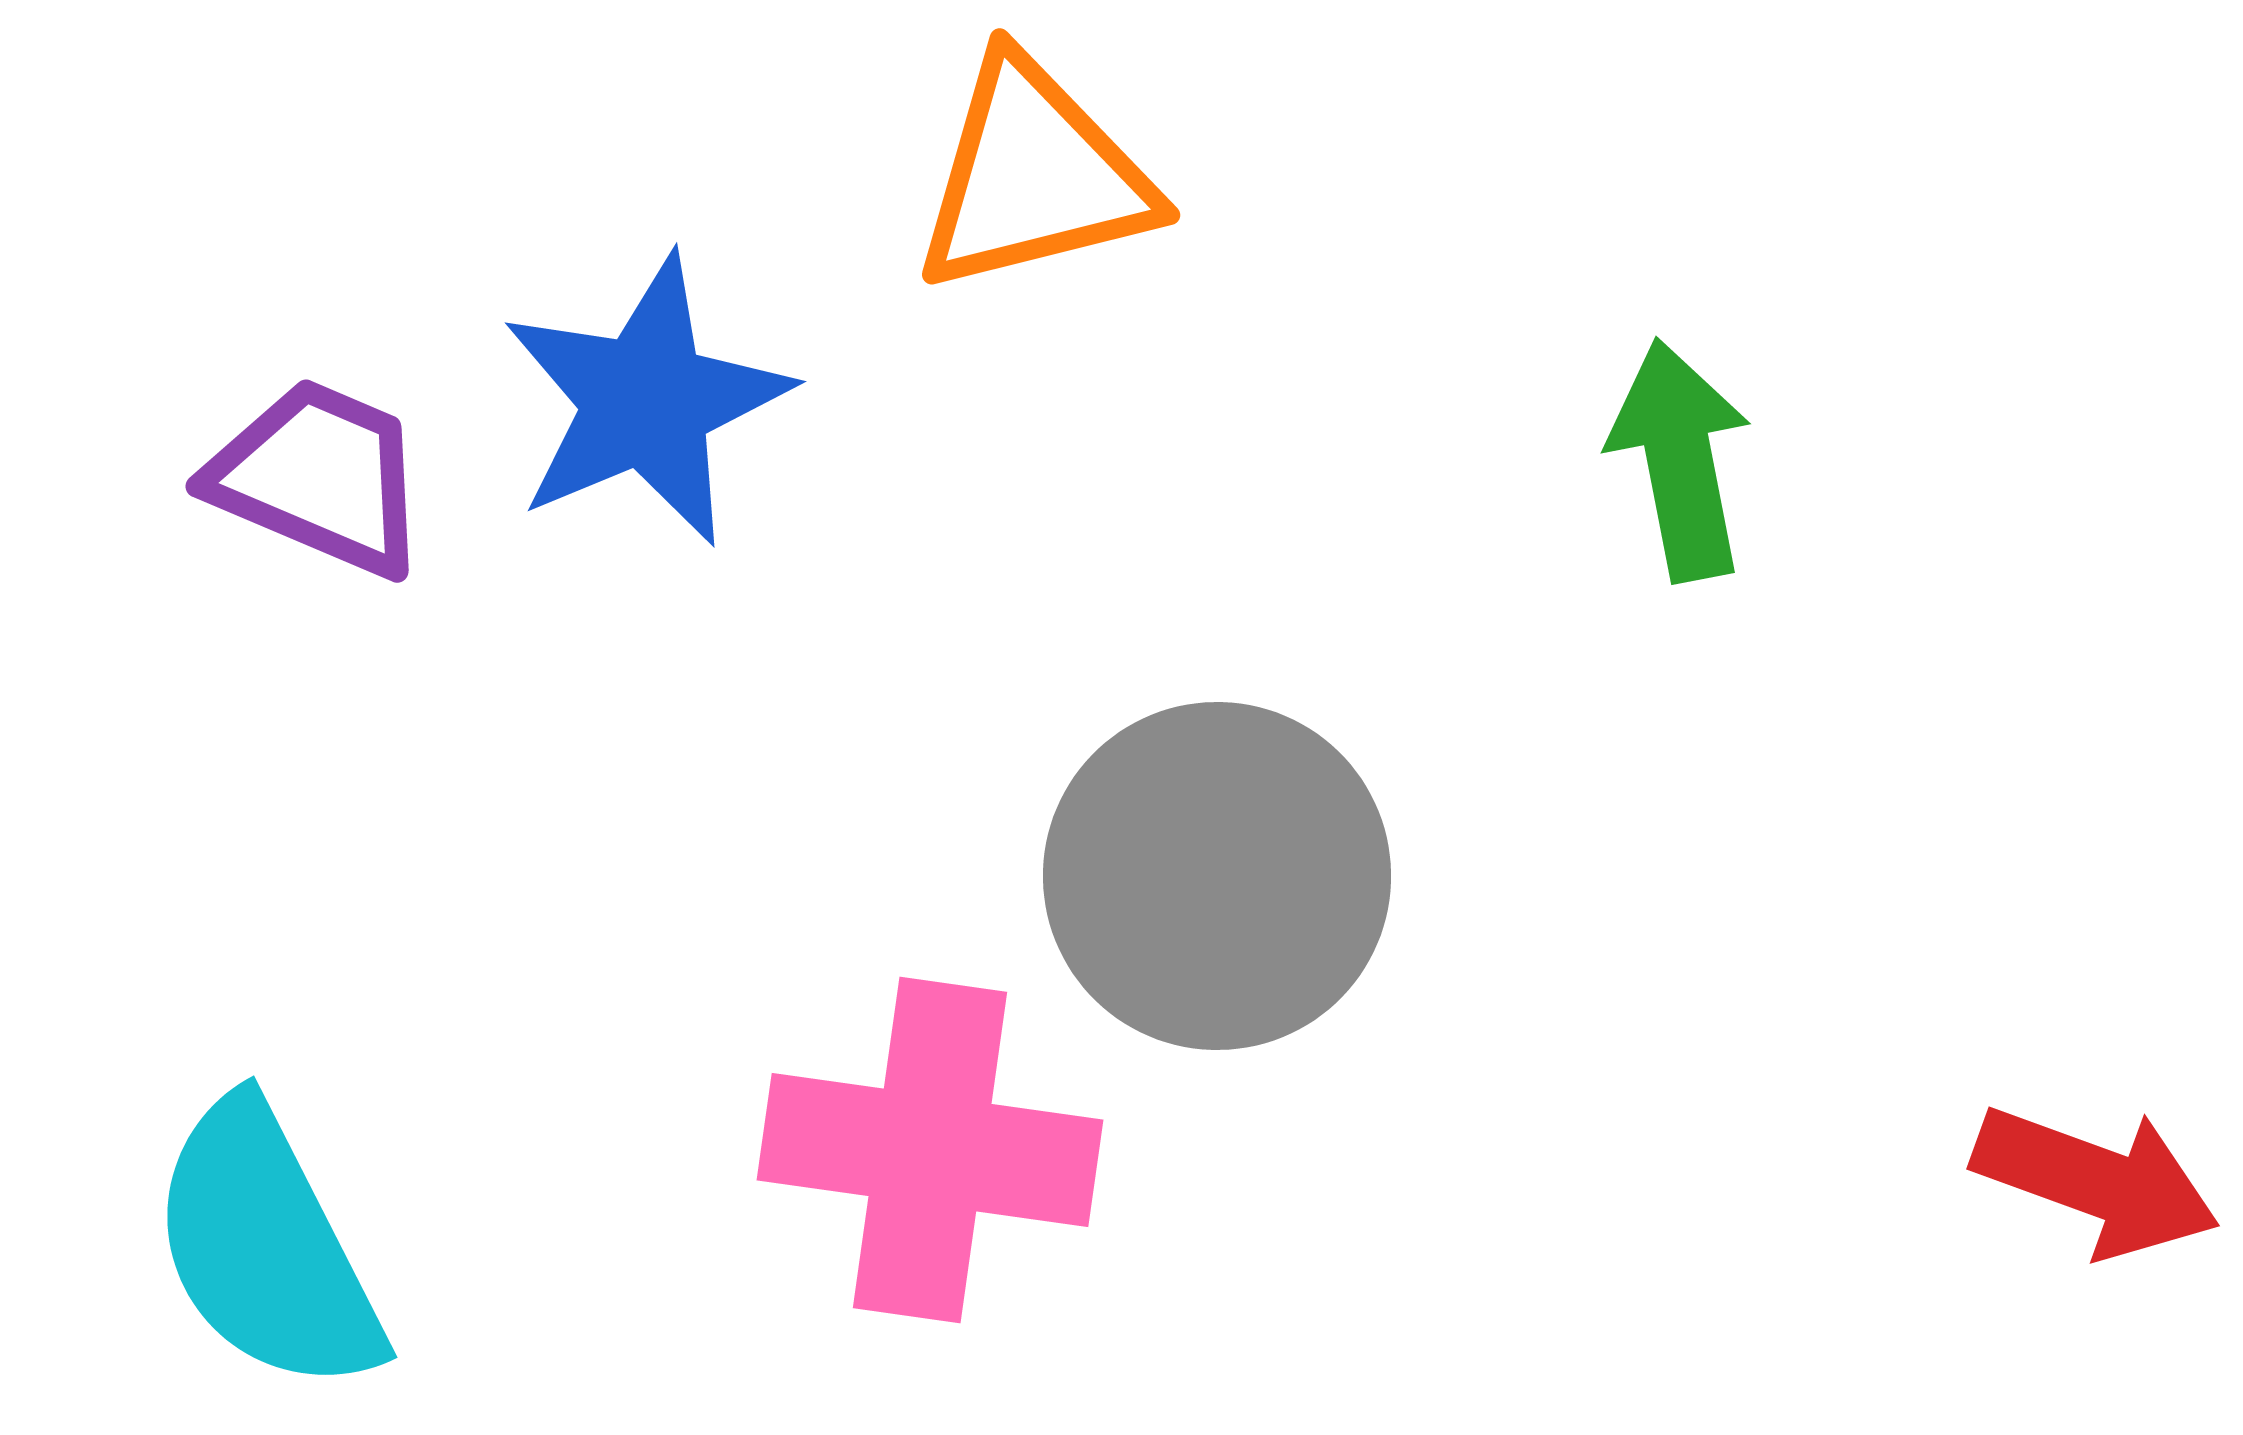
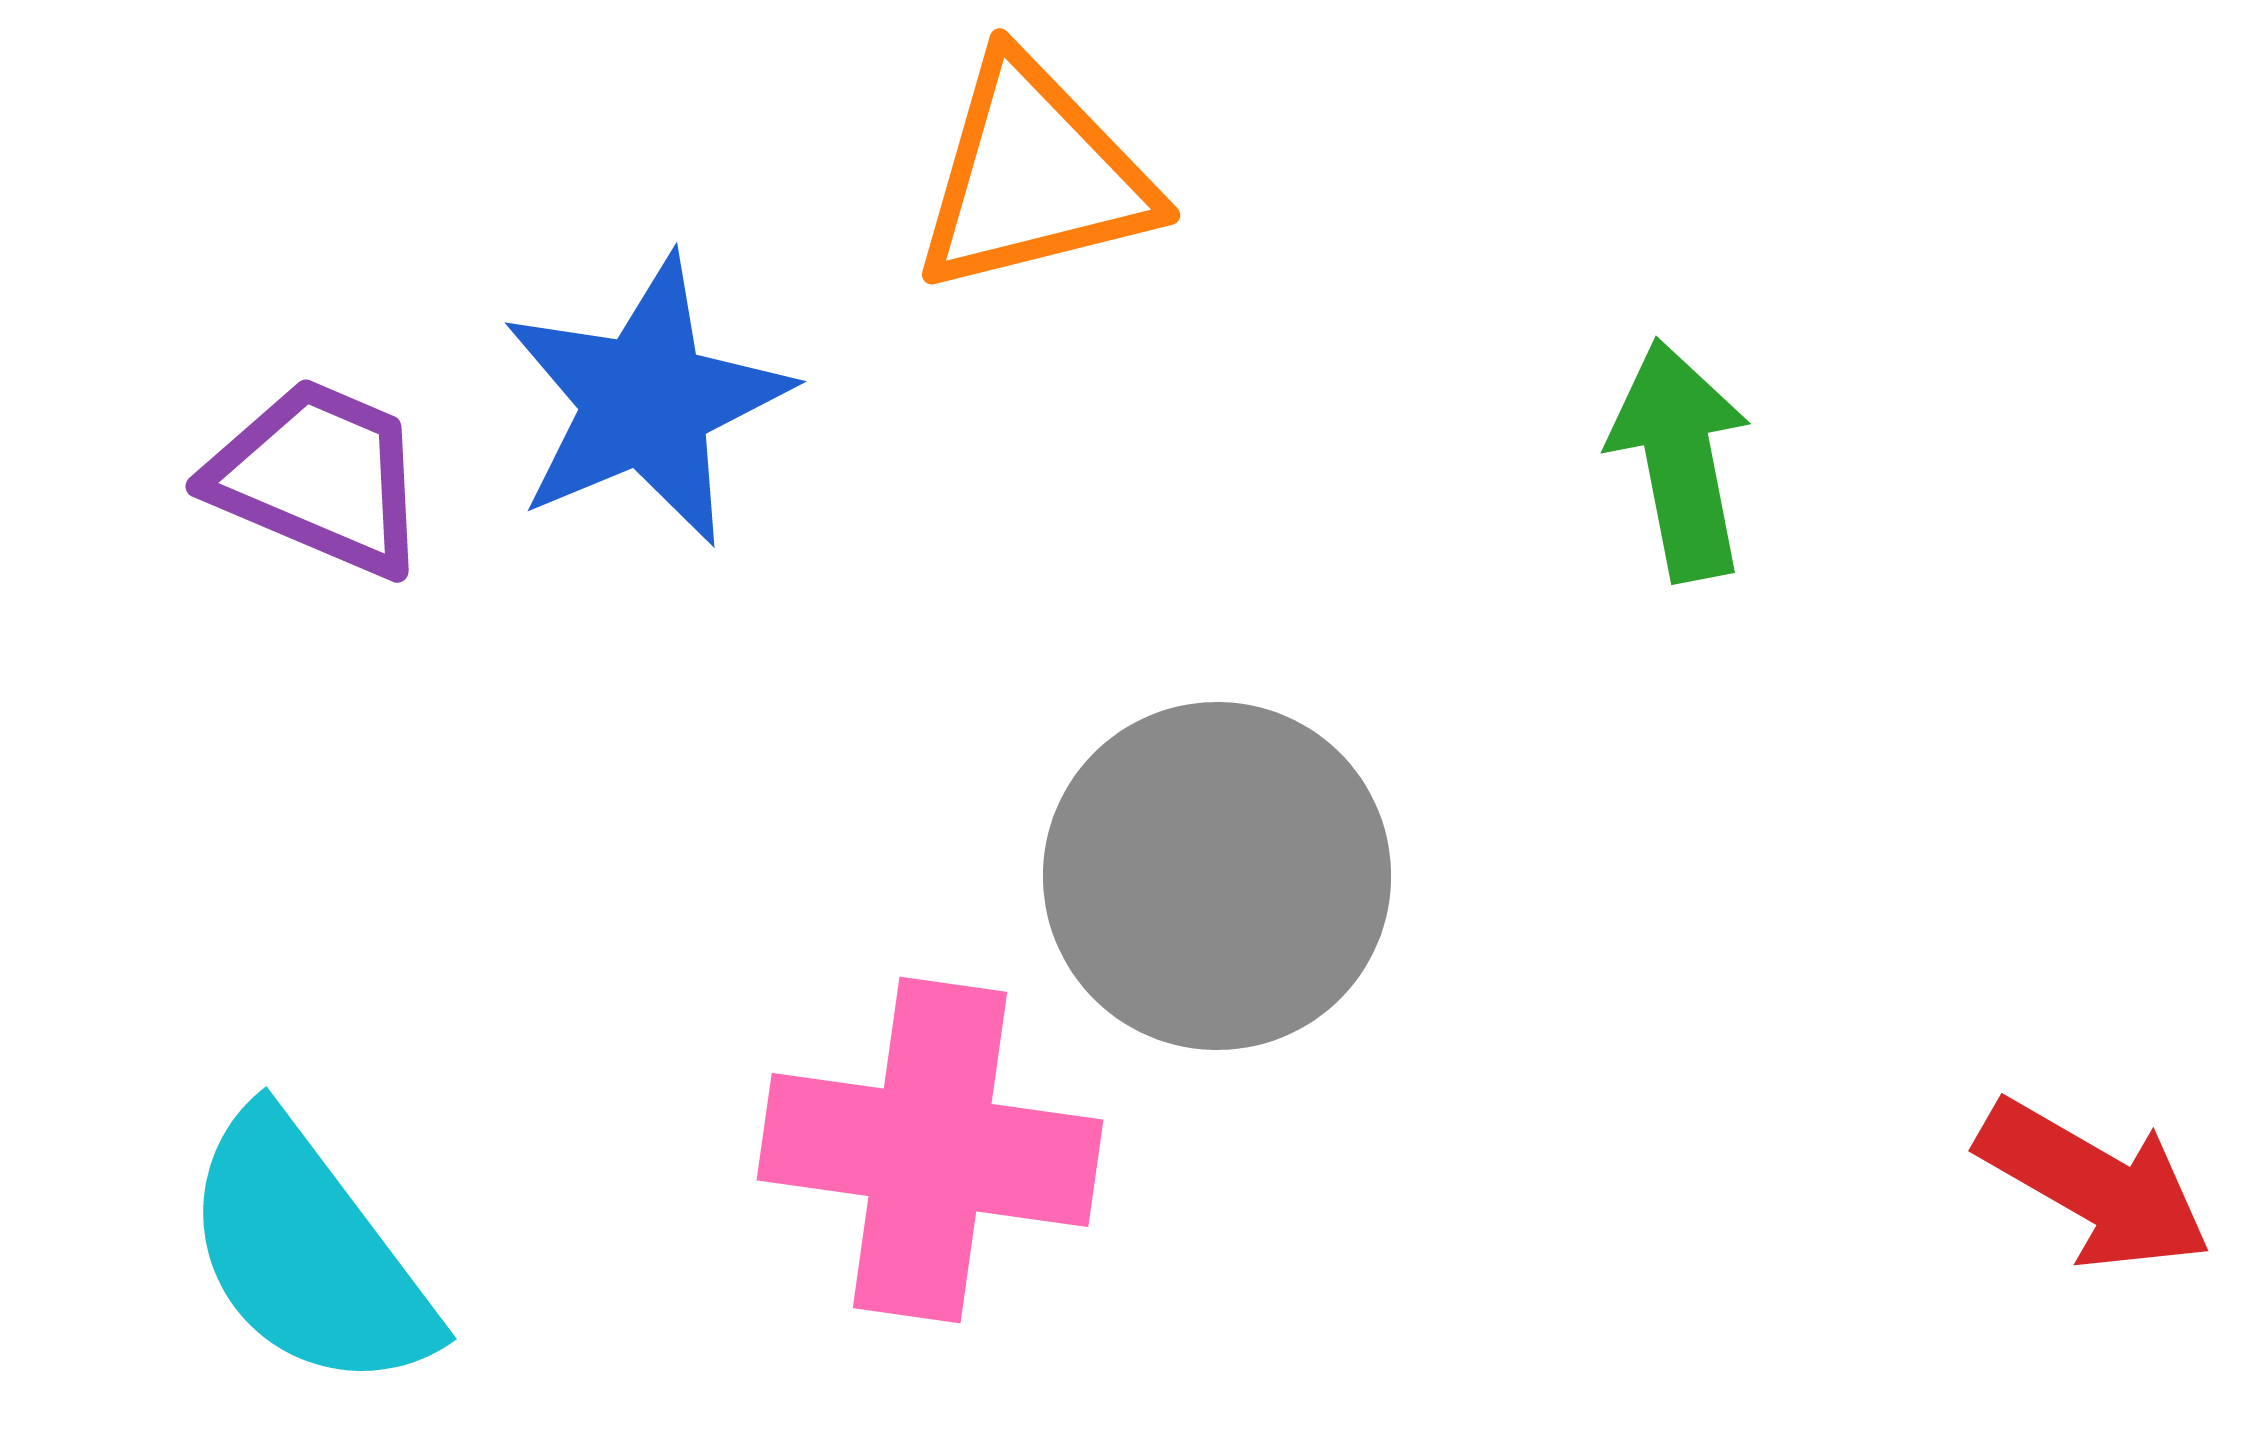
red arrow: moved 2 px left, 4 px down; rotated 10 degrees clockwise
cyan semicircle: moved 42 px right, 6 px down; rotated 10 degrees counterclockwise
